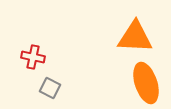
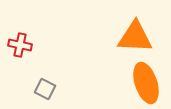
red cross: moved 13 px left, 12 px up
gray square: moved 5 px left, 1 px down
